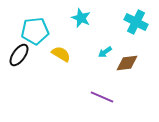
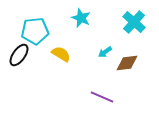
cyan cross: moved 2 px left; rotated 15 degrees clockwise
